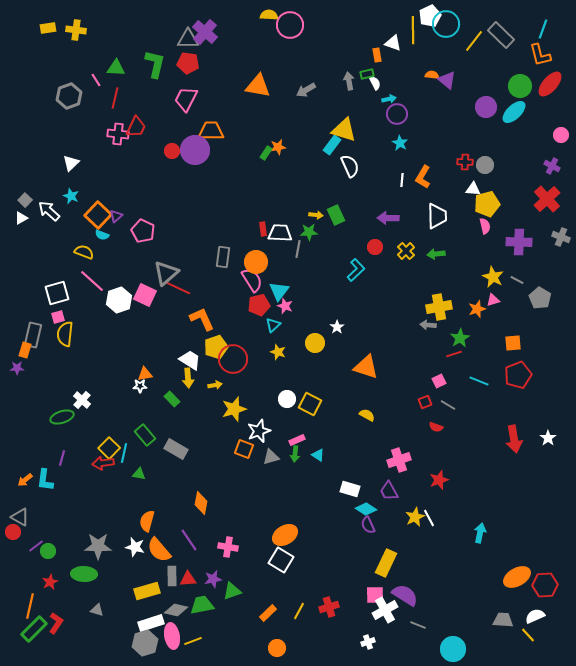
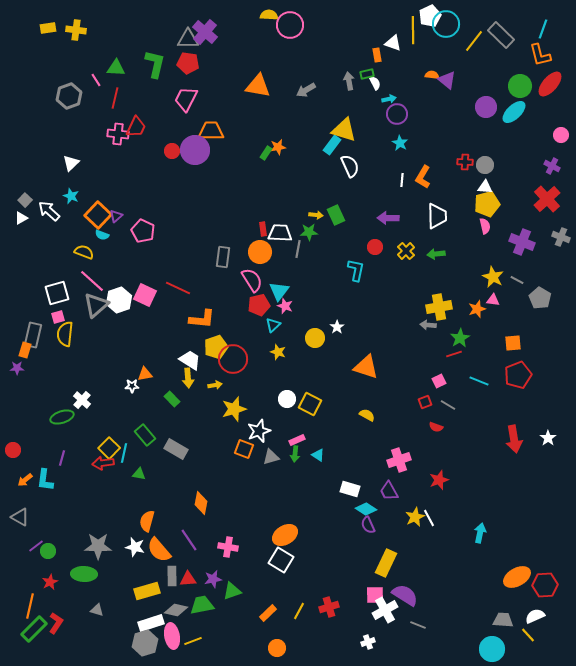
white triangle at (473, 189): moved 12 px right, 2 px up
purple cross at (519, 242): moved 3 px right; rotated 20 degrees clockwise
orange circle at (256, 262): moved 4 px right, 10 px up
cyan L-shape at (356, 270): rotated 35 degrees counterclockwise
gray triangle at (166, 273): moved 70 px left, 32 px down
pink triangle at (493, 300): rotated 24 degrees clockwise
orange L-shape at (202, 319): rotated 120 degrees clockwise
yellow circle at (315, 343): moved 5 px up
white star at (140, 386): moved 8 px left
red circle at (13, 532): moved 82 px up
cyan circle at (453, 649): moved 39 px right
